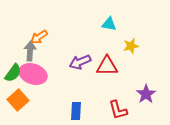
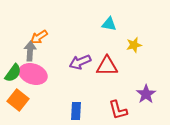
yellow star: moved 3 px right, 1 px up
orange square: rotated 10 degrees counterclockwise
